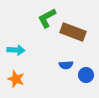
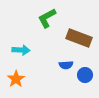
brown rectangle: moved 6 px right, 6 px down
cyan arrow: moved 5 px right
blue circle: moved 1 px left
orange star: rotated 18 degrees clockwise
